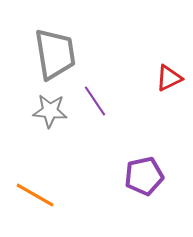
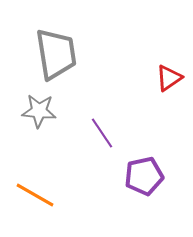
gray trapezoid: moved 1 px right
red triangle: rotated 8 degrees counterclockwise
purple line: moved 7 px right, 32 px down
gray star: moved 11 px left
